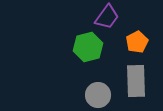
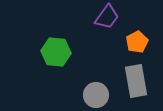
green hexagon: moved 32 px left, 5 px down; rotated 20 degrees clockwise
gray rectangle: rotated 8 degrees counterclockwise
gray circle: moved 2 px left
